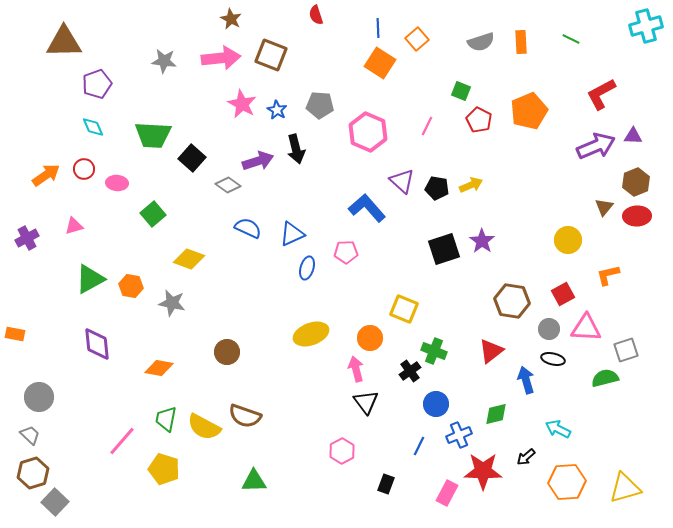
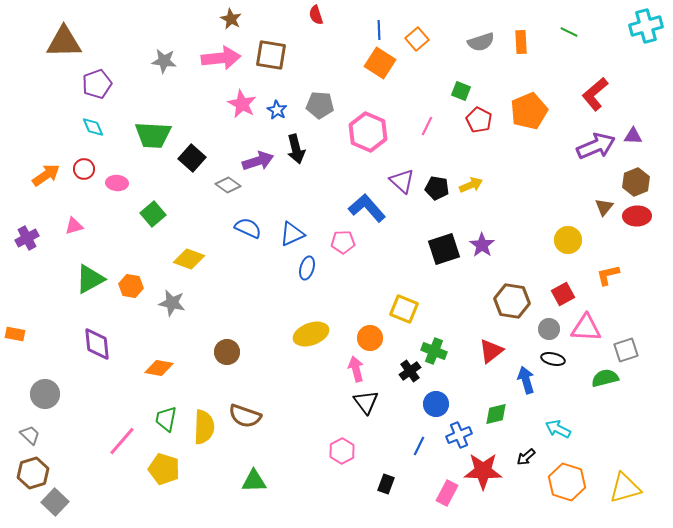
blue line at (378, 28): moved 1 px right, 2 px down
green line at (571, 39): moved 2 px left, 7 px up
brown square at (271, 55): rotated 12 degrees counterclockwise
red L-shape at (601, 94): moved 6 px left; rotated 12 degrees counterclockwise
purple star at (482, 241): moved 4 px down
pink pentagon at (346, 252): moved 3 px left, 10 px up
gray circle at (39, 397): moved 6 px right, 3 px up
yellow semicircle at (204, 427): rotated 116 degrees counterclockwise
orange hexagon at (567, 482): rotated 21 degrees clockwise
